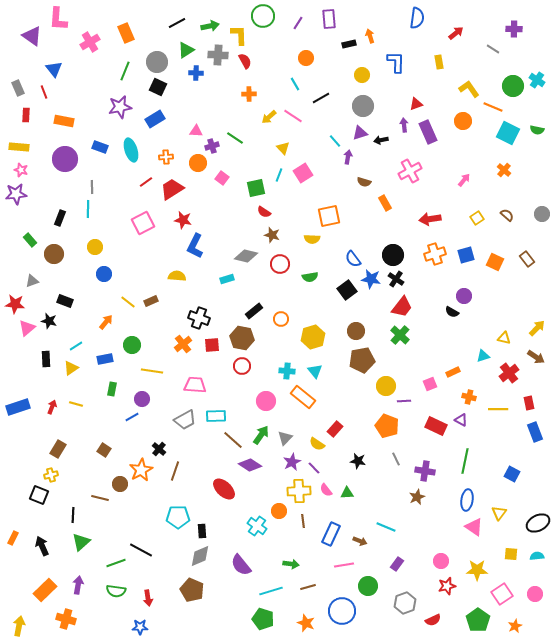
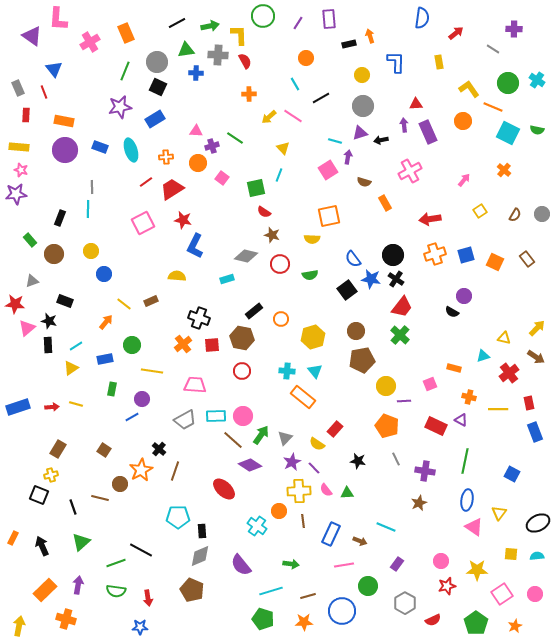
blue semicircle at (417, 18): moved 5 px right
green triangle at (186, 50): rotated 24 degrees clockwise
green circle at (513, 86): moved 5 px left, 3 px up
red triangle at (416, 104): rotated 16 degrees clockwise
cyan line at (335, 141): rotated 32 degrees counterclockwise
purple circle at (65, 159): moved 9 px up
pink square at (303, 173): moved 25 px right, 3 px up
brown semicircle at (507, 215): moved 8 px right; rotated 80 degrees clockwise
yellow square at (477, 218): moved 3 px right, 7 px up
yellow circle at (95, 247): moved 4 px left, 4 px down
green semicircle at (310, 277): moved 2 px up
yellow line at (128, 302): moved 4 px left, 2 px down
black rectangle at (46, 359): moved 2 px right, 14 px up
red circle at (242, 366): moved 5 px down
orange rectangle at (453, 372): moved 1 px right, 4 px up; rotated 40 degrees clockwise
pink circle at (266, 401): moved 23 px left, 15 px down
red arrow at (52, 407): rotated 64 degrees clockwise
brown star at (417, 497): moved 2 px right, 6 px down
black line at (73, 515): moved 8 px up; rotated 21 degrees counterclockwise
brown line at (308, 587): moved 9 px down
gray hexagon at (405, 603): rotated 10 degrees counterclockwise
green pentagon at (478, 620): moved 2 px left, 3 px down
orange star at (306, 623): moved 2 px left, 1 px up; rotated 24 degrees counterclockwise
